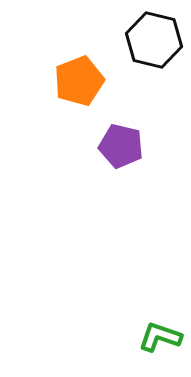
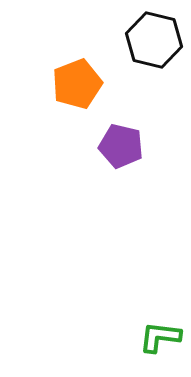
orange pentagon: moved 2 px left, 3 px down
green L-shape: rotated 12 degrees counterclockwise
